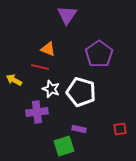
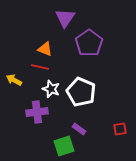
purple triangle: moved 2 px left, 3 px down
orange triangle: moved 3 px left
purple pentagon: moved 10 px left, 11 px up
white pentagon: rotated 8 degrees clockwise
purple rectangle: rotated 24 degrees clockwise
